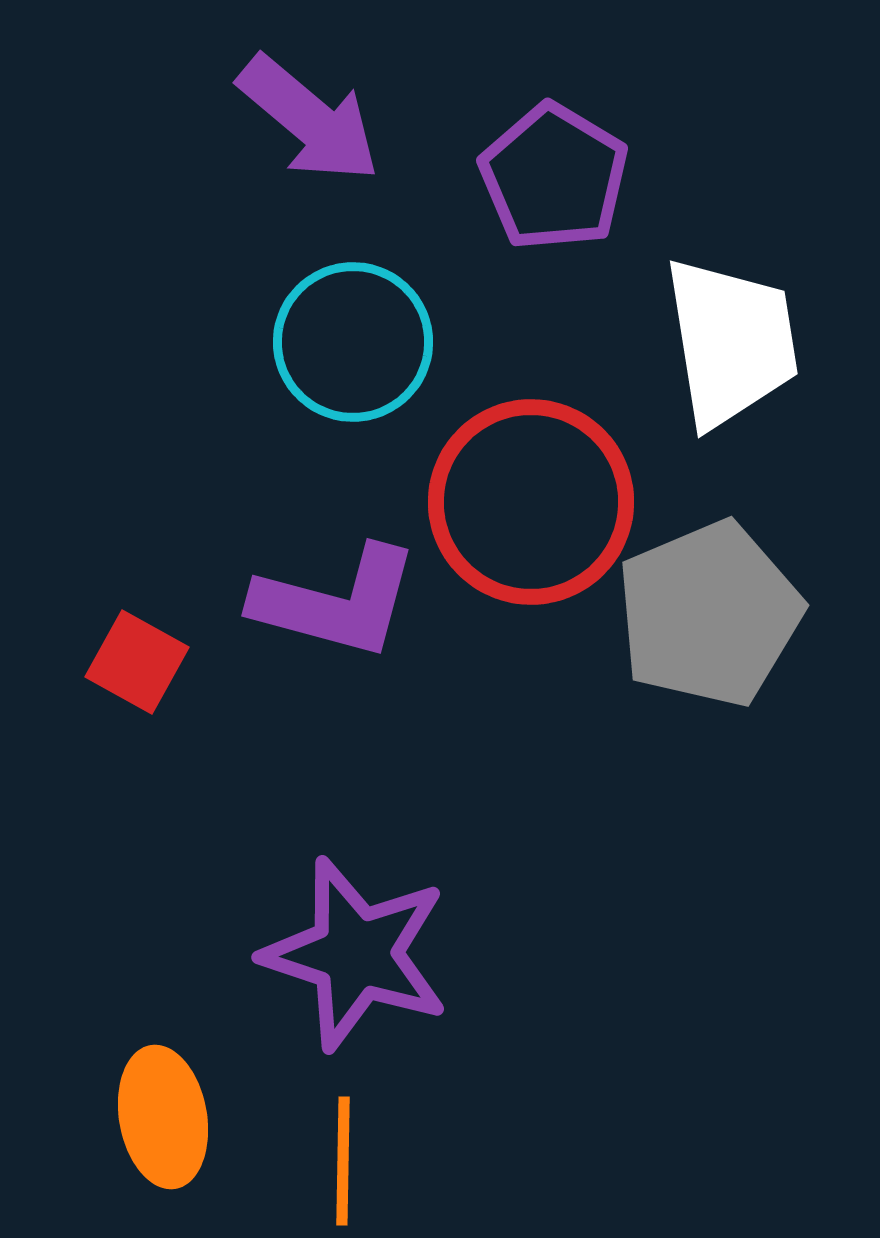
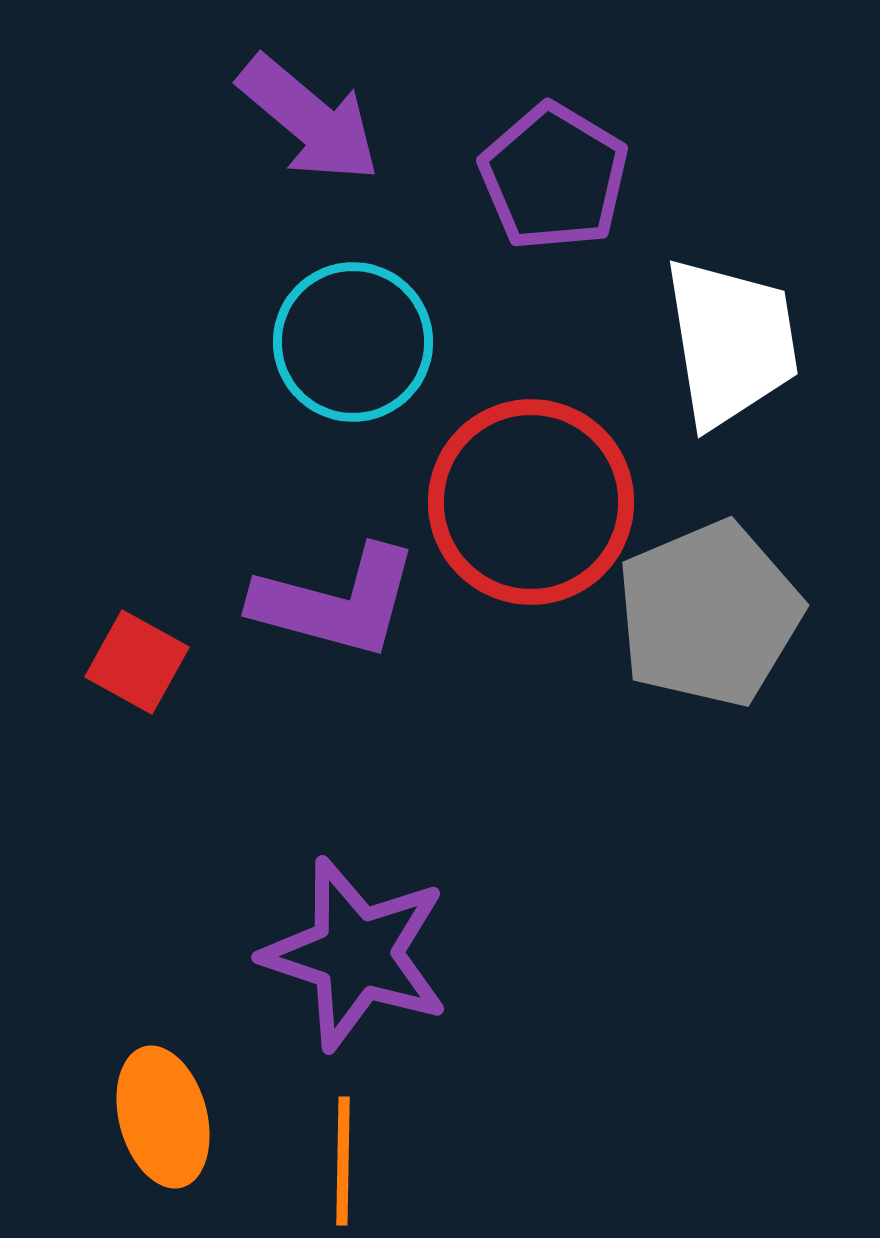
orange ellipse: rotated 5 degrees counterclockwise
